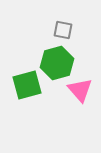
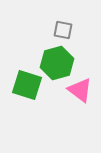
green square: rotated 32 degrees clockwise
pink triangle: rotated 12 degrees counterclockwise
